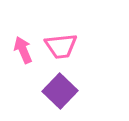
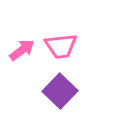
pink arrow: moved 1 px left; rotated 76 degrees clockwise
